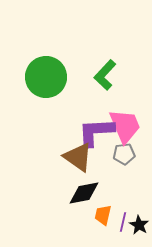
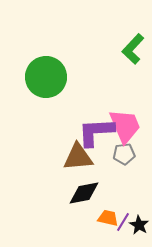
green L-shape: moved 28 px right, 26 px up
brown triangle: rotated 40 degrees counterclockwise
orange trapezoid: moved 5 px right, 3 px down; rotated 90 degrees clockwise
purple line: rotated 18 degrees clockwise
